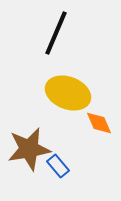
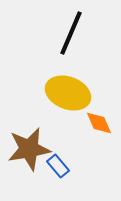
black line: moved 15 px right
